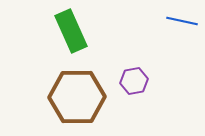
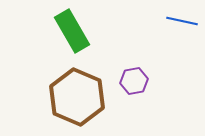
green rectangle: moved 1 px right; rotated 6 degrees counterclockwise
brown hexagon: rotated 24 degrees clockwise
